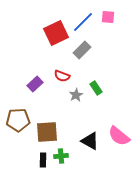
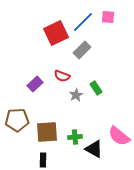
brown pentagon: moved 1 px left
black triangle: moved 4 px right, 8 px down
green cross: moved 14 px right, 19 px up
